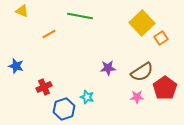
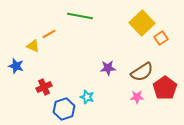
yellow triangle: moved 11 px right, 35 px down
